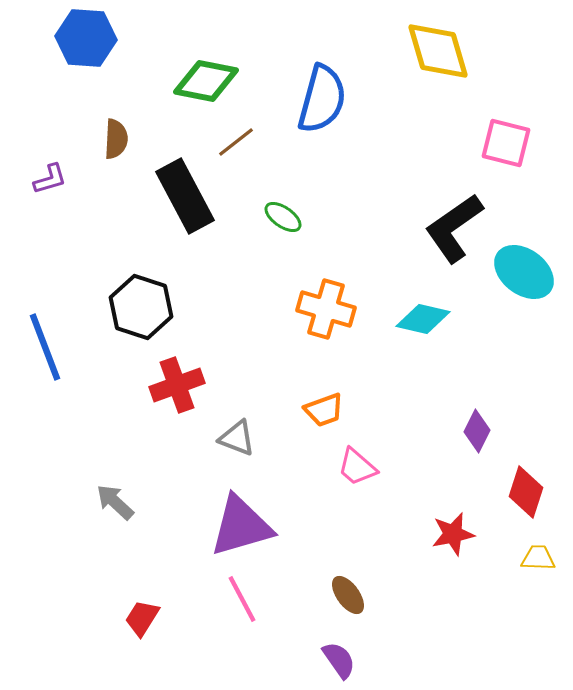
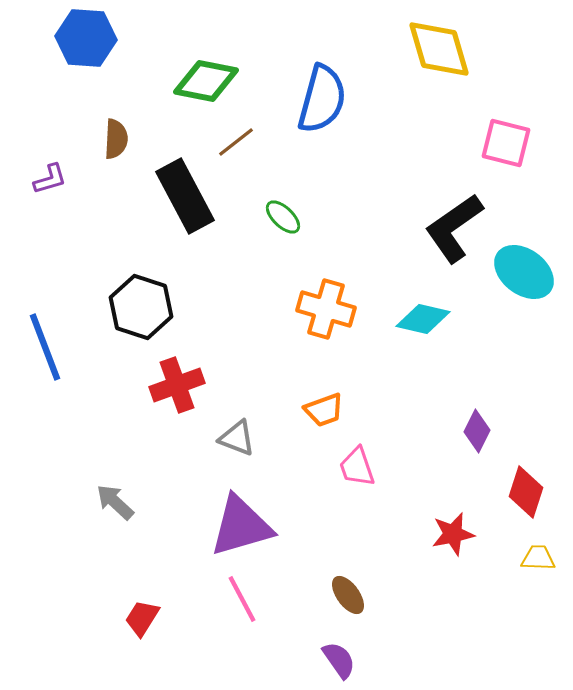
yellow diamond: moved 1 px right, 2 px up
green ellipse: rotated 9 degrees clockwise
pink trapezoid: rotated 30 degrees clockwise
